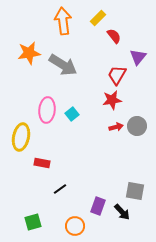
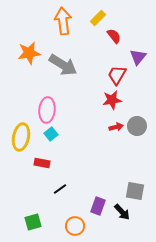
cyan square: moved 21 px left, 20 px down
